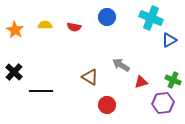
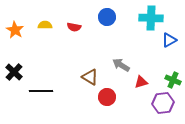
cyan cross: rotated 20 degrees counterclockwise
red circle: moved 8 px up
